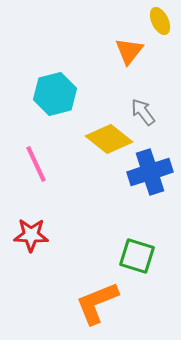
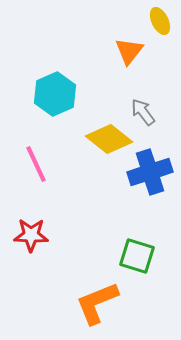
cyan hexagon: rotated 9 degrees counterclockwise
